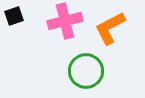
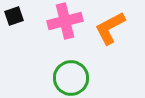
green circle: moved 15 px left, 7 px down
